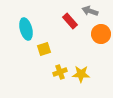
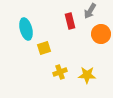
gray arrow: rotated 77 degrees counterclockwise
red rectangle: rotated 28 degrees clockwise
yellow square: moved 1 px up
yellow star: moved 6 px right, 1 px down
